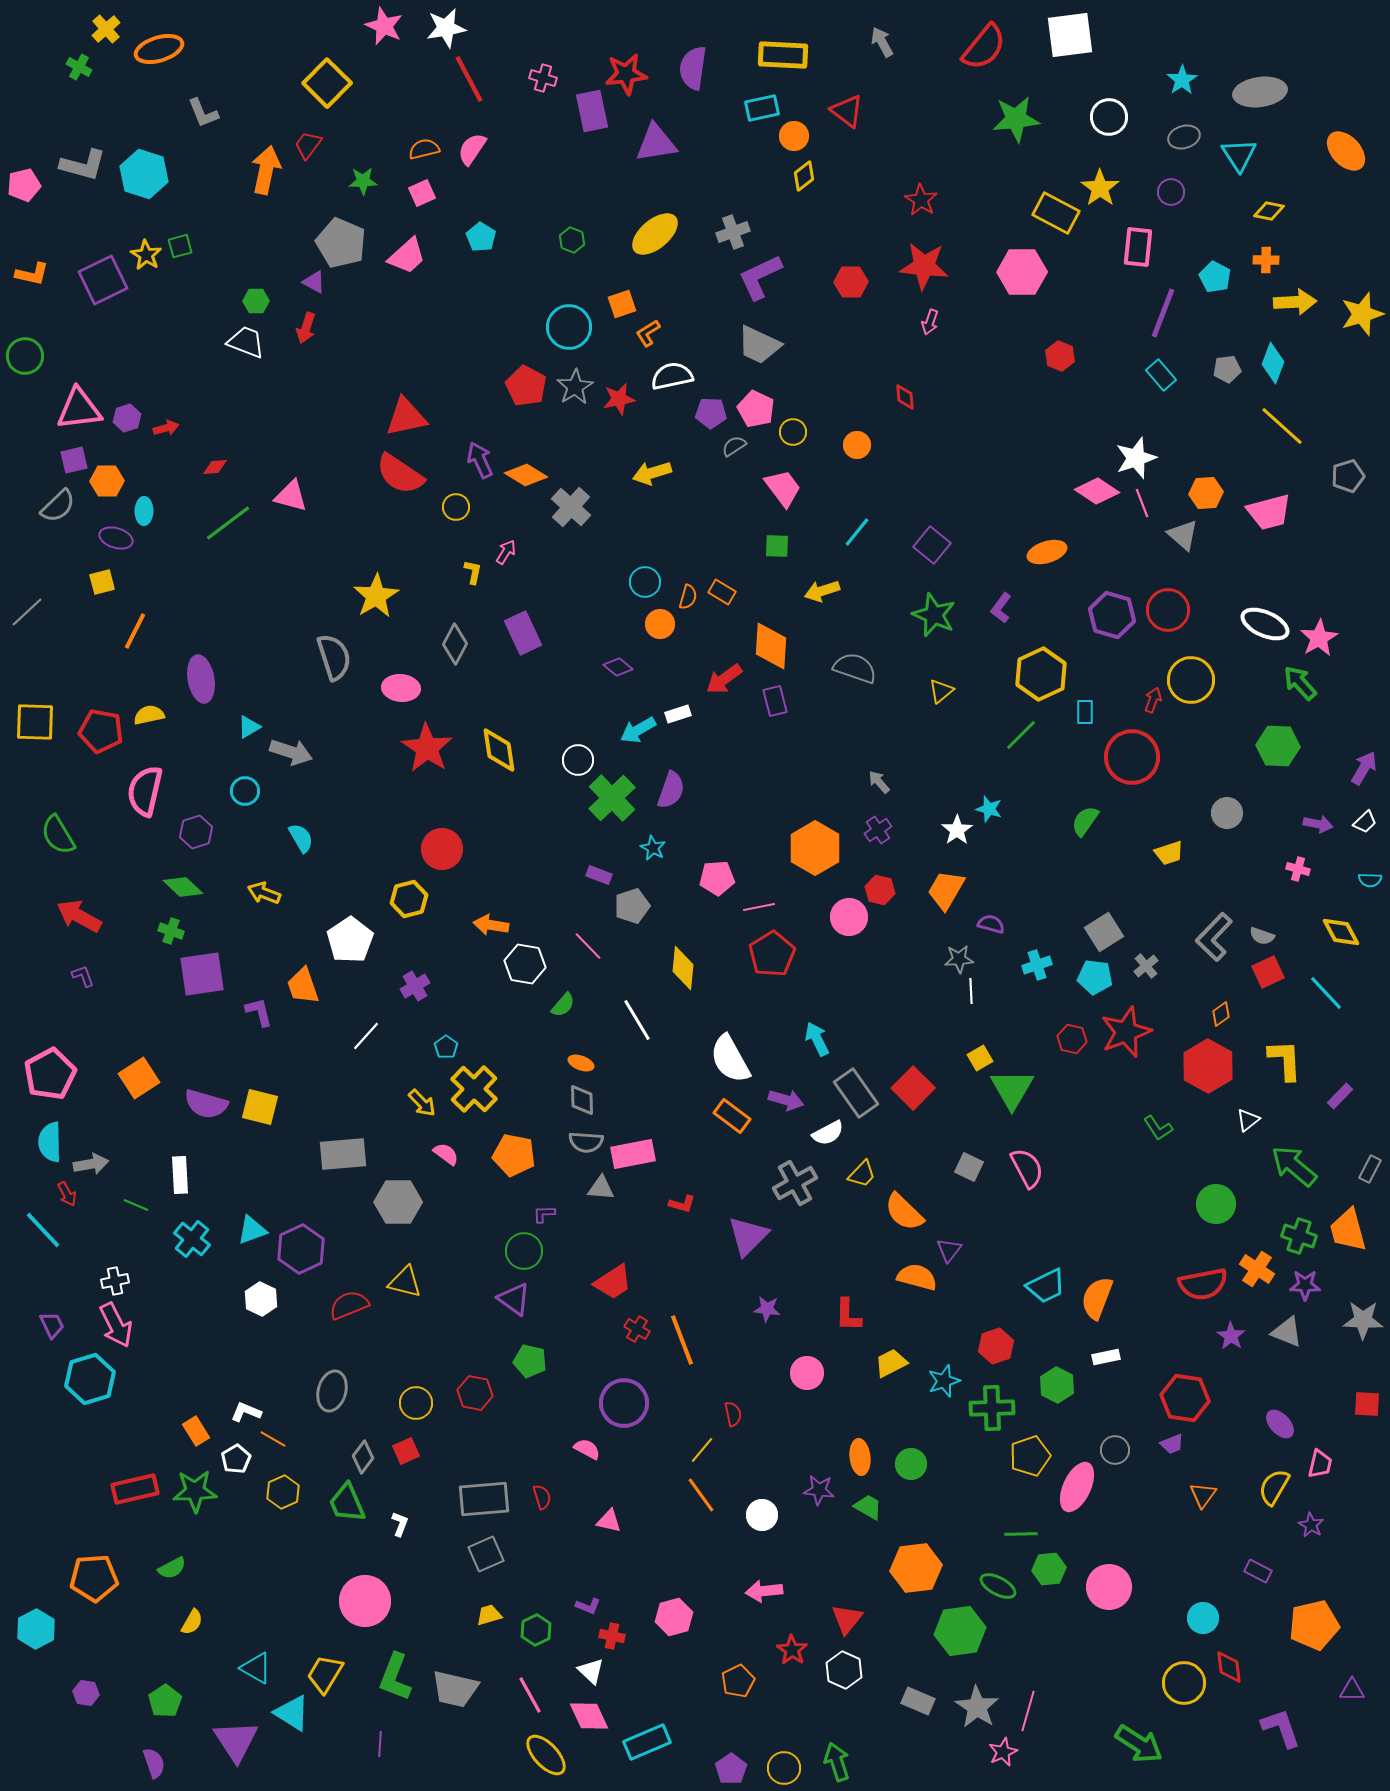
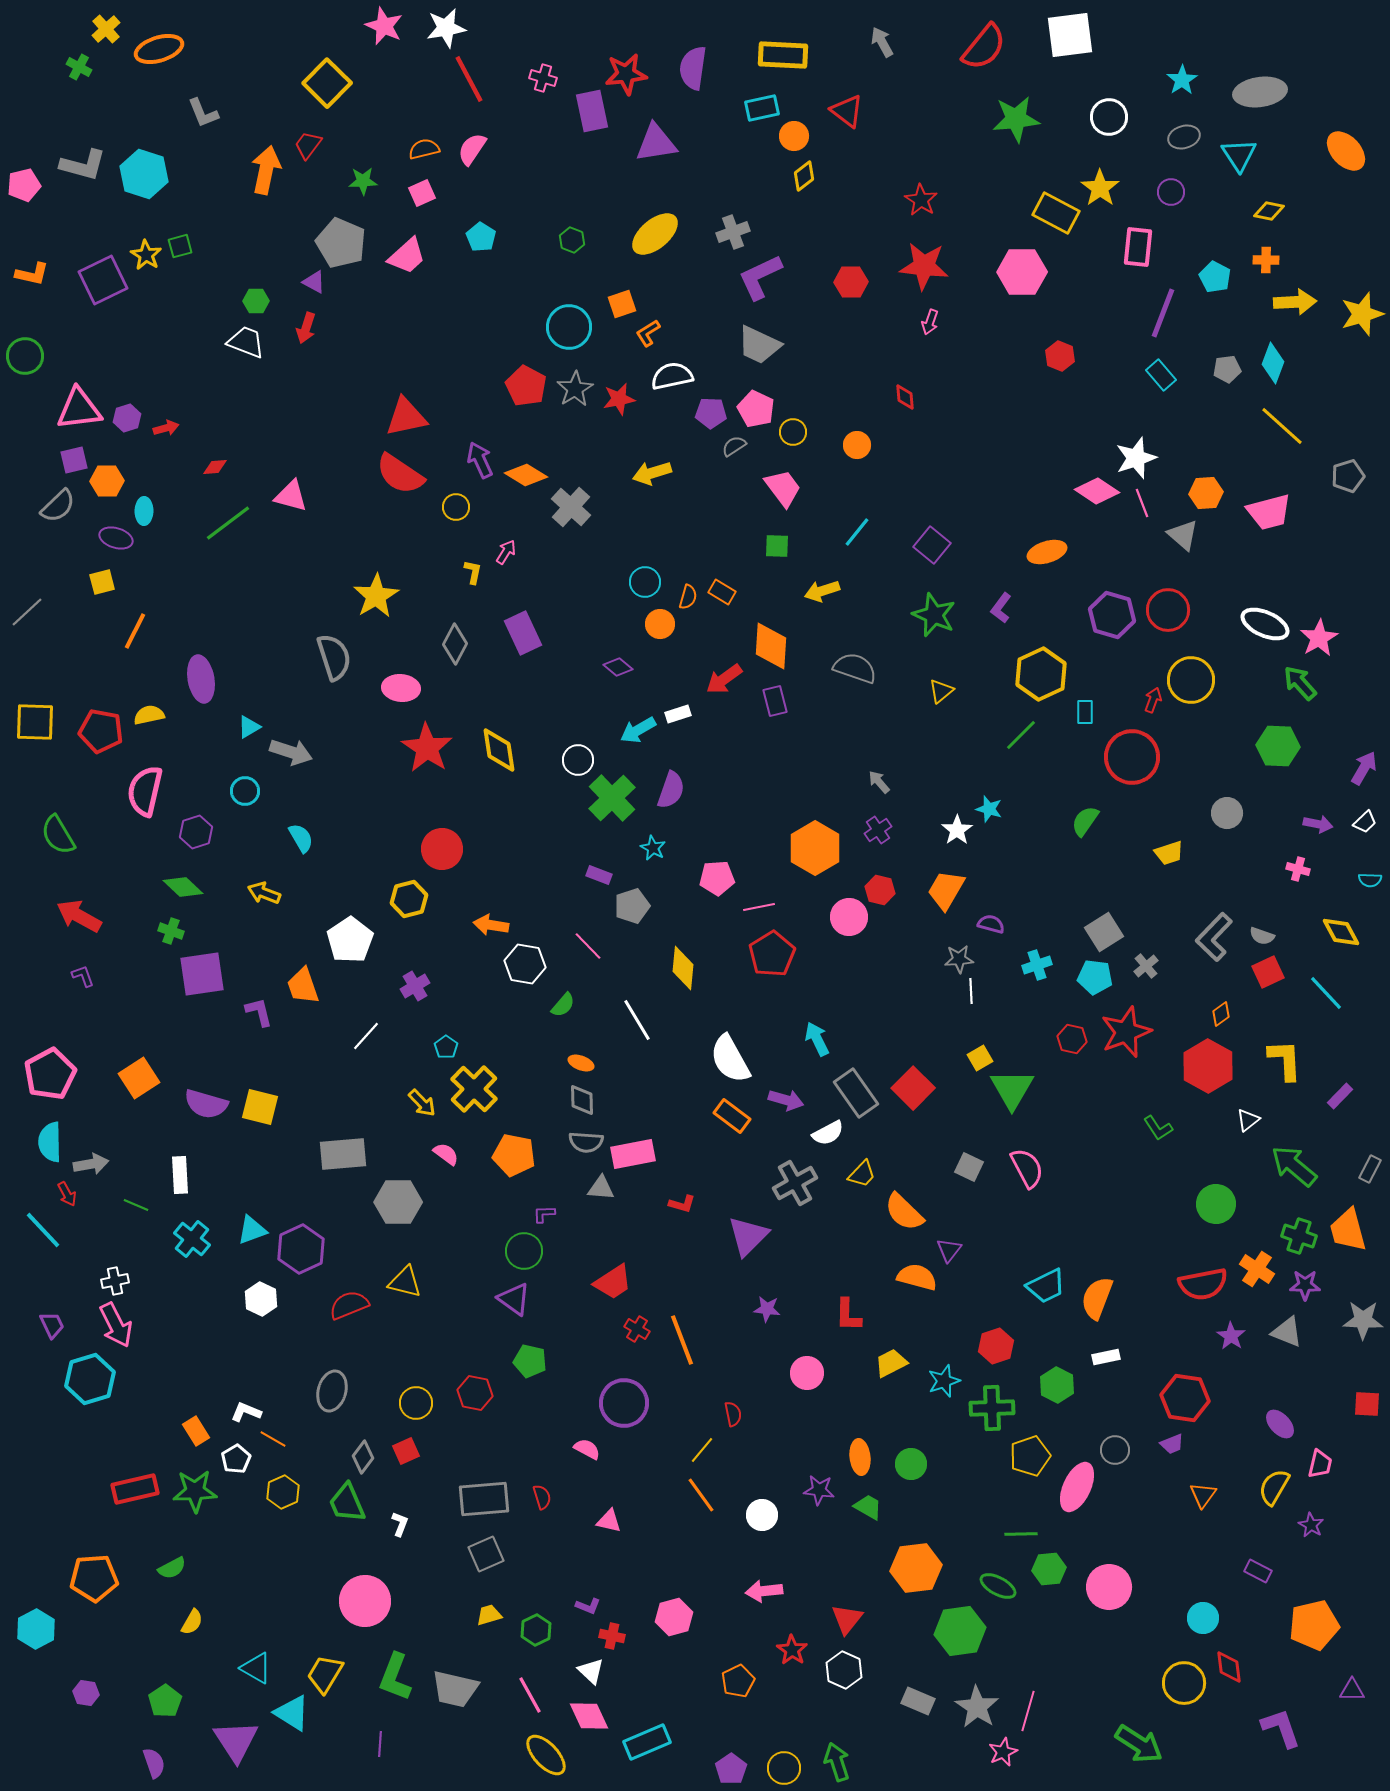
gray star at (575, 387): moved 2 px down
